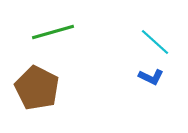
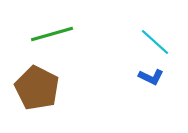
green line: moved 1 px left, 2 px down
